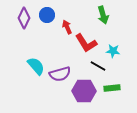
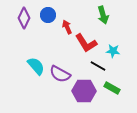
blue circle: moved 1 px right
purple semicircle: rotated 45 degrees clockwise
green rectangle: rotated 35 degrees clockwise
